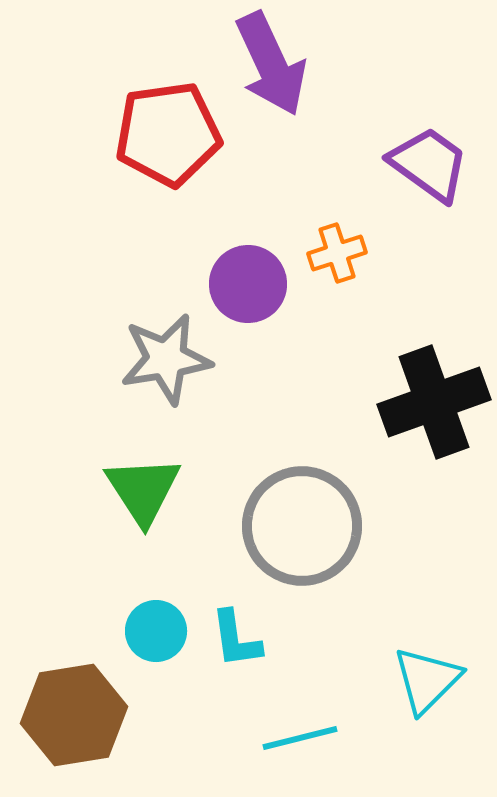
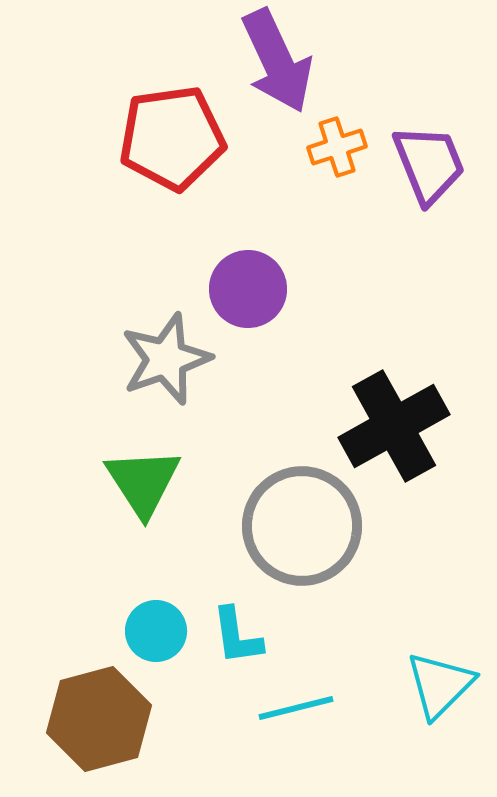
purple arrow: moved 6 px right, 3 px up
red pentagon: moved 4 px right, 4 px down
purple trapezoid: rotated 32 degrees clockwise
orange cross: moved 106 px up
purple circle: moved 5 px down
gray star: rotated 10 degrees counterclockwise
black cross: moved 40 px left, 24 px down; rotated 9 degrees counterclockwise
green triangle: moved 8 px up
cyan L-shape: moved 1 px right, 3 px up
cyan triangle: moved 13 px right, 5 px down
brown hexagon: moved 25 px right, 4 px down; rotated 6 degrees counterclockwise
cyan line: moved 4 px left, 30 px up
